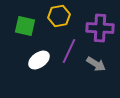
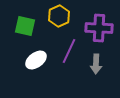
yellow hexagon: rotated 15 degrees counterclockwise
purple cross: moved 1 px left
white ellipse: moved 3 px left
gray arrow: rotated 60 degrees clockwise
